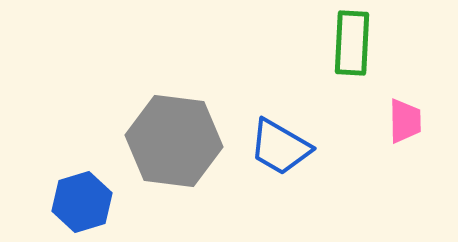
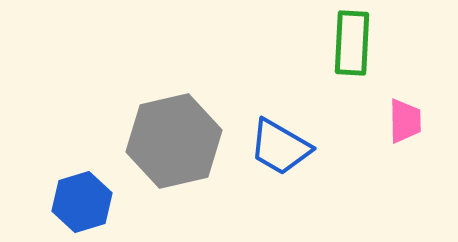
gray hexagon: rotated 20 degrees counterclockwise
